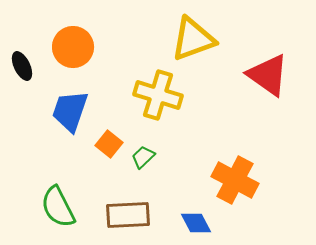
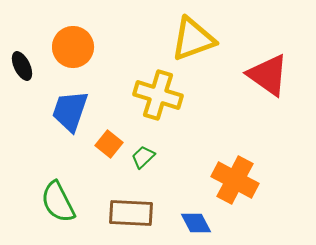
green semicircle: moved 5 px up
brown rectangle: moved 3 px right, 2 px up; rotated 6 degrees clockwise
